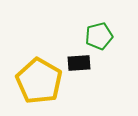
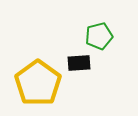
yellow pentagon: moved 1 px left, 2 px down; rotated 6 degrees clockwise
